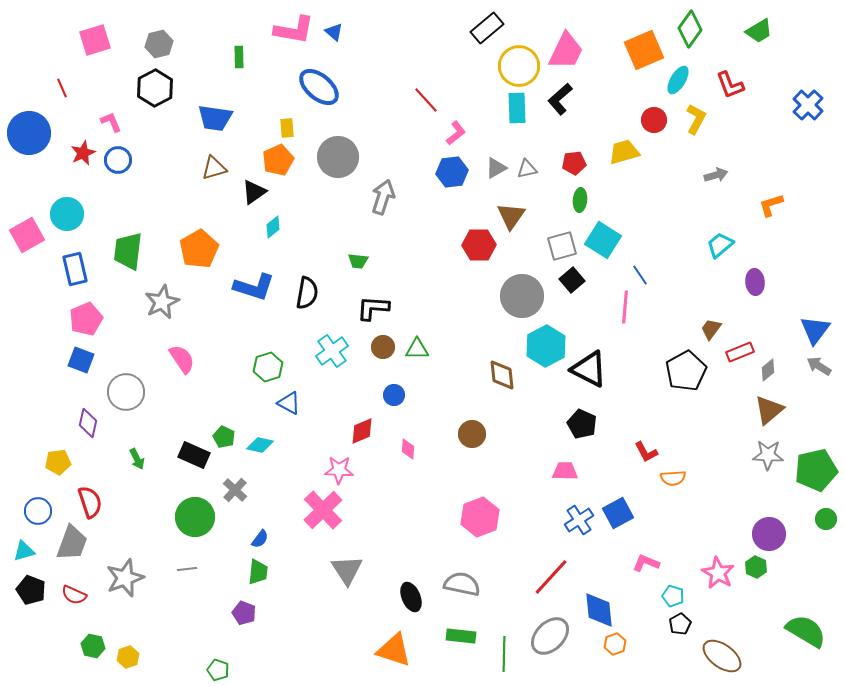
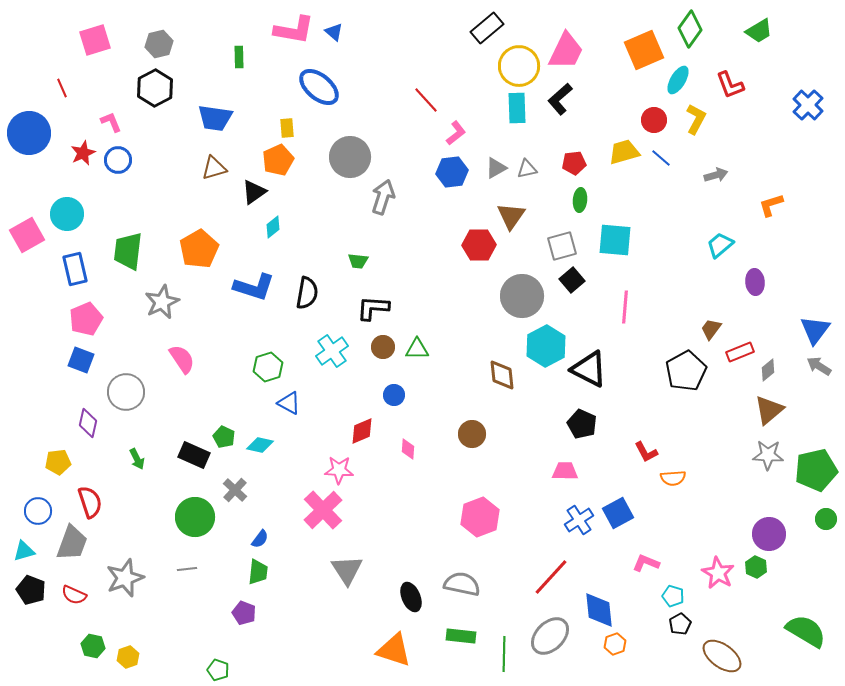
gray circle at (338, 157): moved 12 px right
cyan square at (603, 240): moved 12 px right; rotated 27 degrees counterclockwise
blue line at (640, 275): moved 21 px right, 117 px up; rotated 15 degrees counterclockwise
